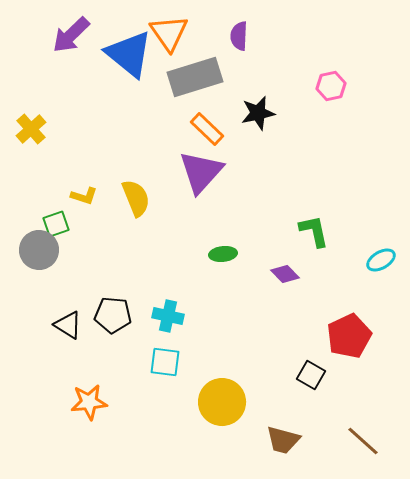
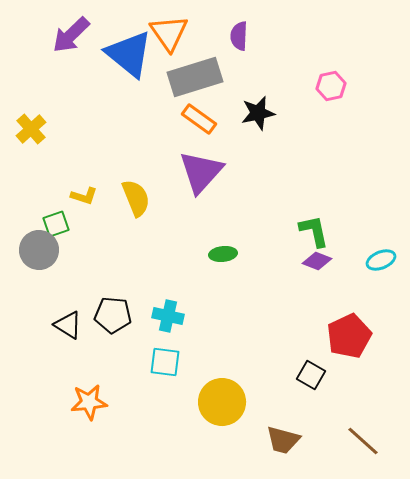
orange rectangle: moved 8 px left, 10 px up; rotated 8 degrees counterclockwise
cyan ellipse: rotated 8 degrees clockwise
purple diamond: moved 32 px right, 13 px up; rotated 24 degrees counterclockwise
